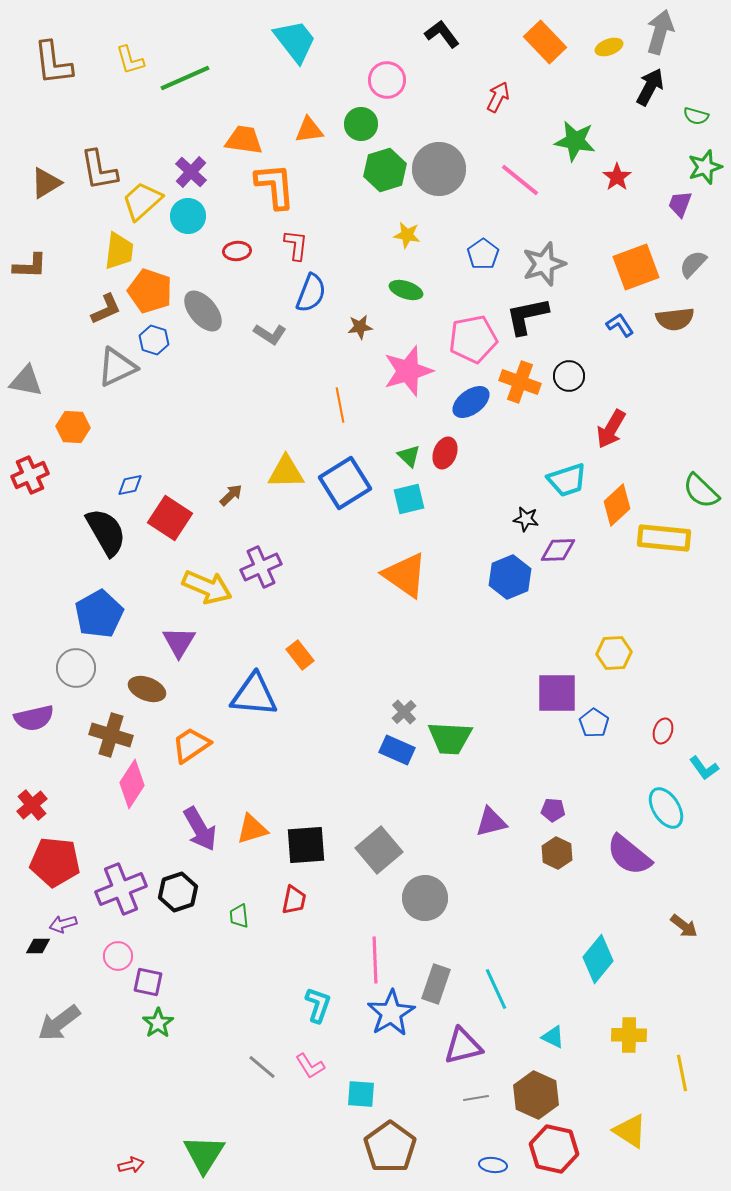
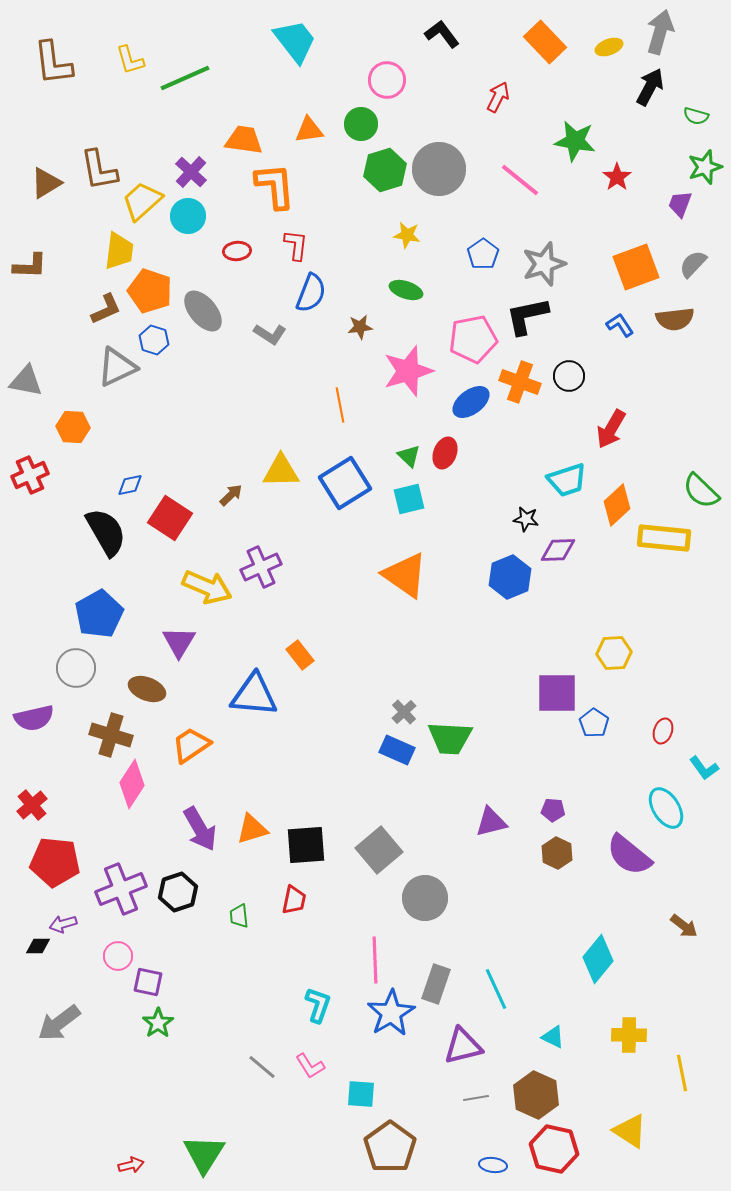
yellow triangle at (286, 472): moved 5 px left, 1 px up
